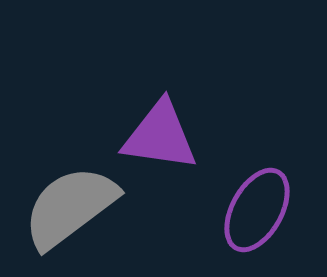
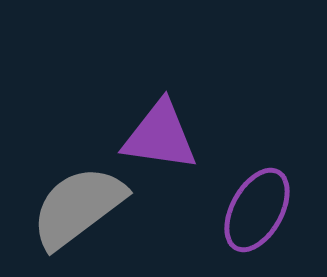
gray semicircle: moved 8 px right
